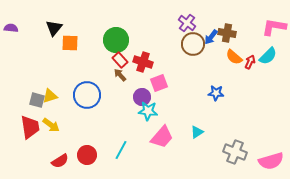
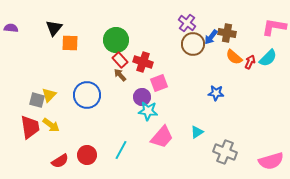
cyan semicircle: moved 2 px down
yellow triangle: moved 1 px left, 1 px up; rotated 28 degrees counterclockwise
gray cross: moved 10 px left
